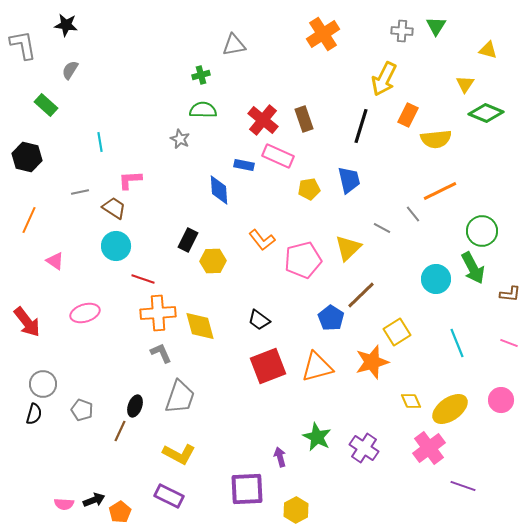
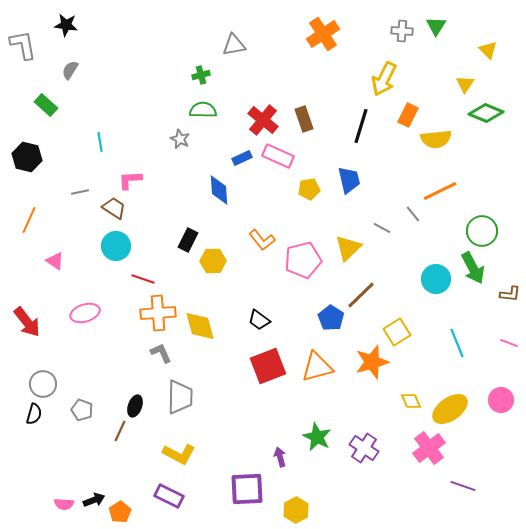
yellow triangle at (488, 50): rotated 30 degrees clockwise
blue rectangle at (244, 165): moved 2 px left, 7 px up; rotated 36 degrees counterclockwise
gray trapezoid at (180, 397): rotated 18 degrees counterclockwise
